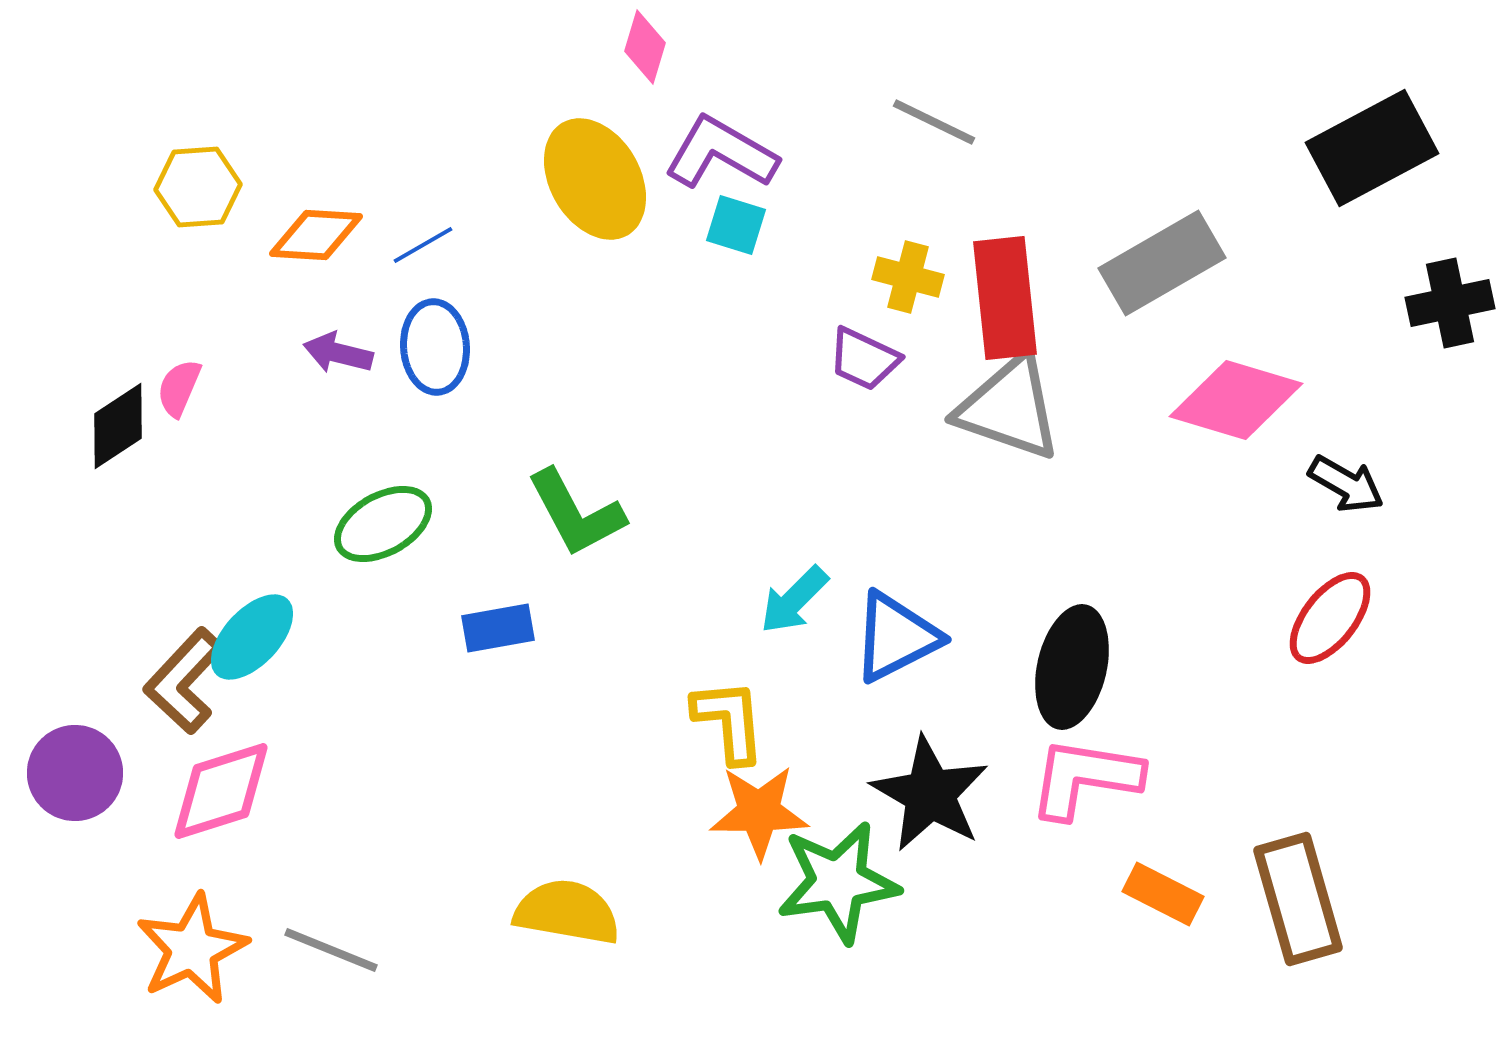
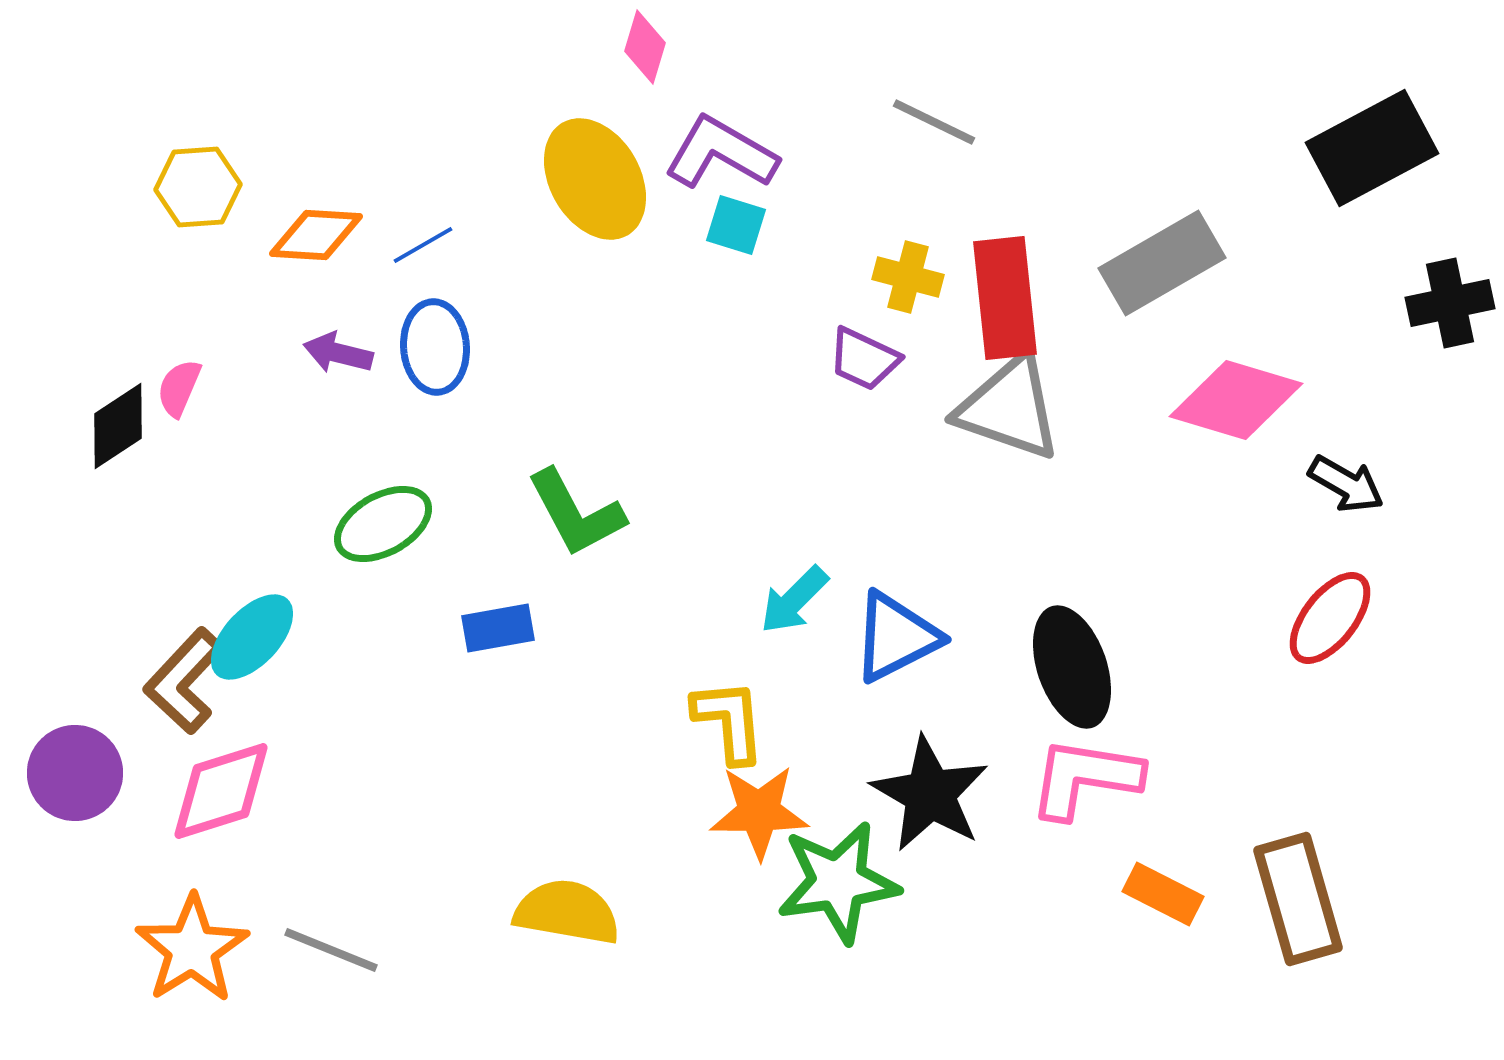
black ellipse at (1072, 667): rotated 32 degrees counterclockwise
orange star at (192, 949): rotated 7 degrees counterclockwise
